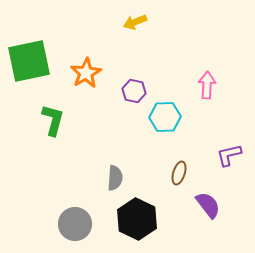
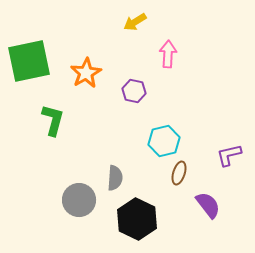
yellow arrow: rotated 10 degrees counterclockwise
pink arrow: moved 39 px left, 31 px up
cyan hexagon: moved 1 px left, 24 px down; rotated 12 degrees counterclockwise
gray circle: moved 4 px right, 24 px up
